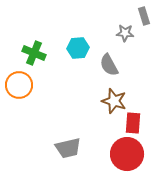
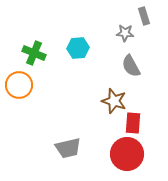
gray semicircle: moved 22 px right, 1 px down
